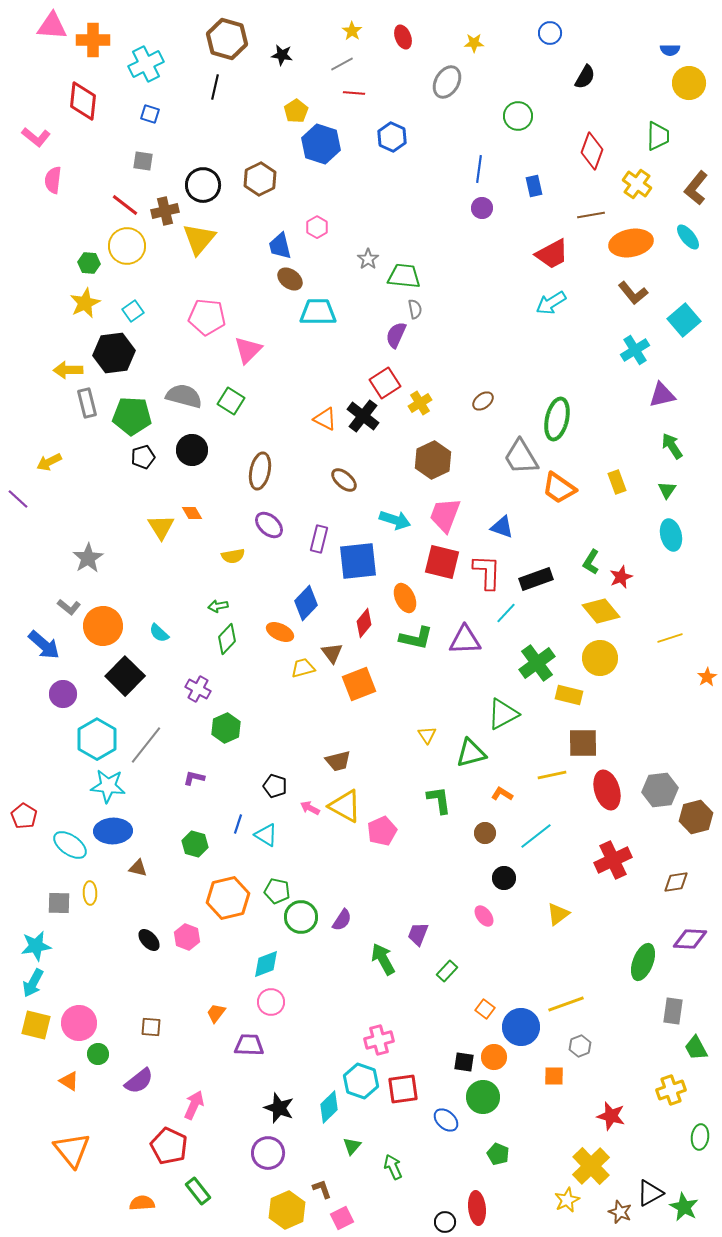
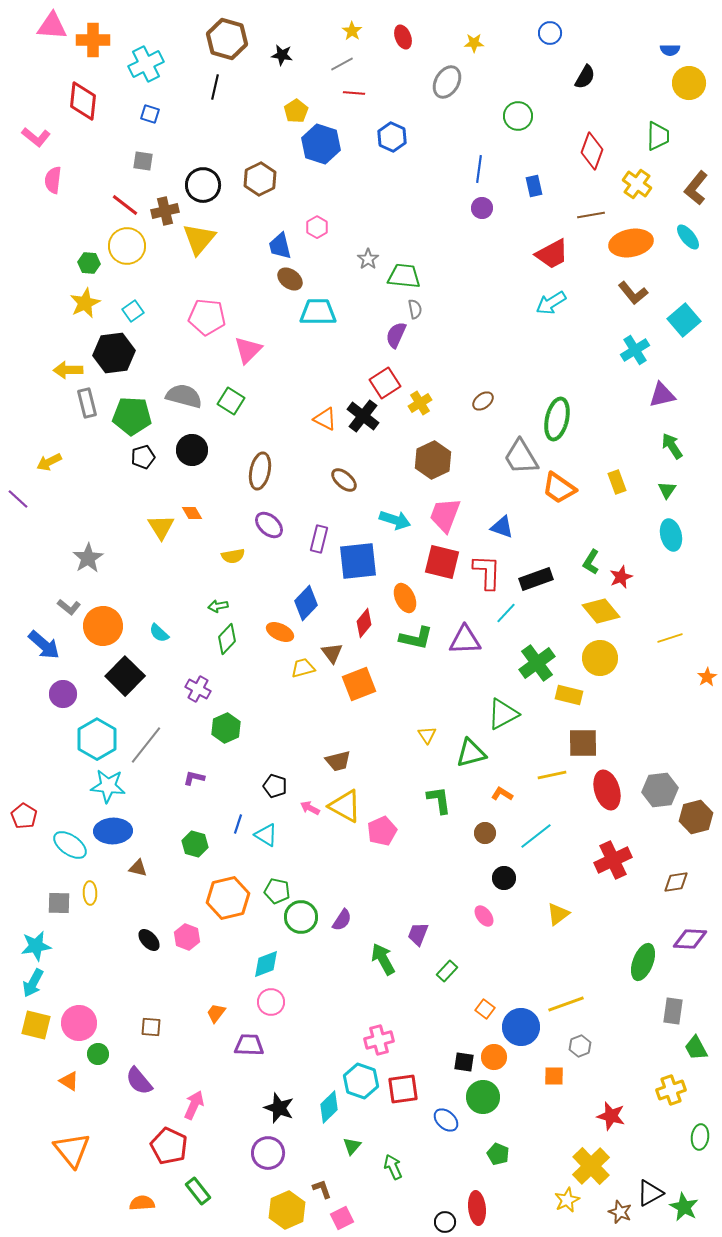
purple semicircle at (139, 1081): rotated 88 degrees clockwise
